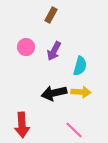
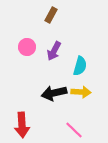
pink circle: moved 1 px right
